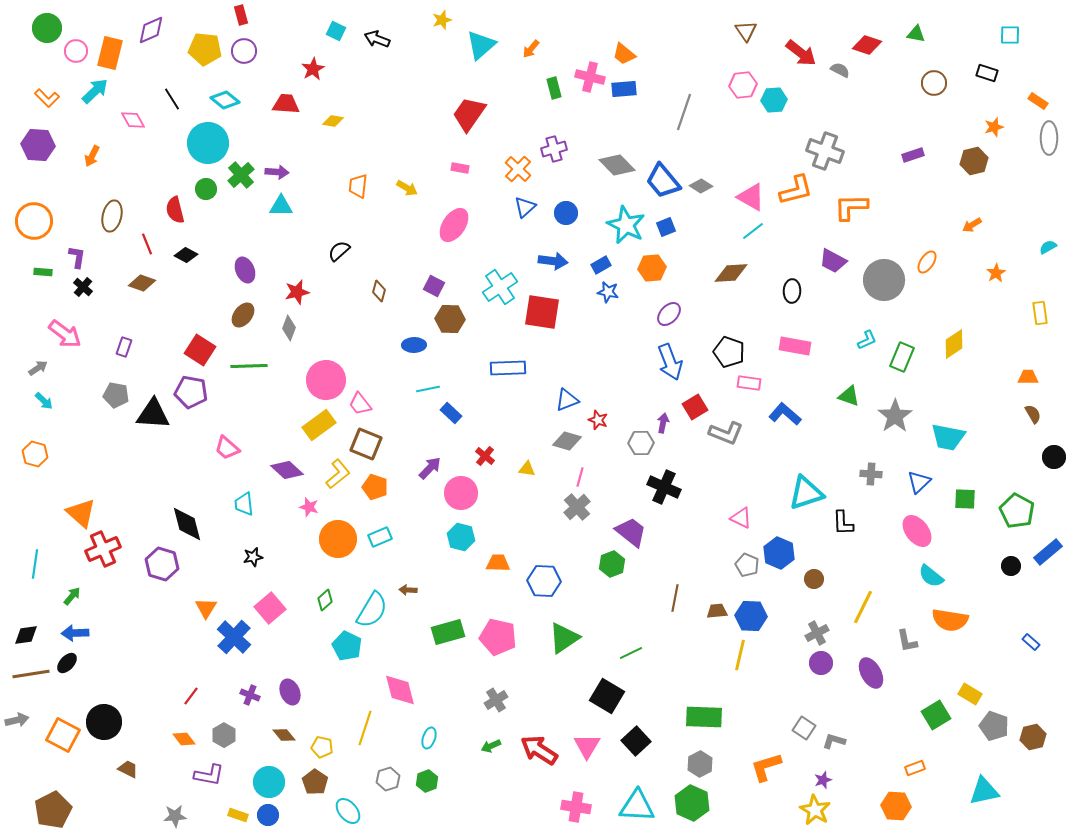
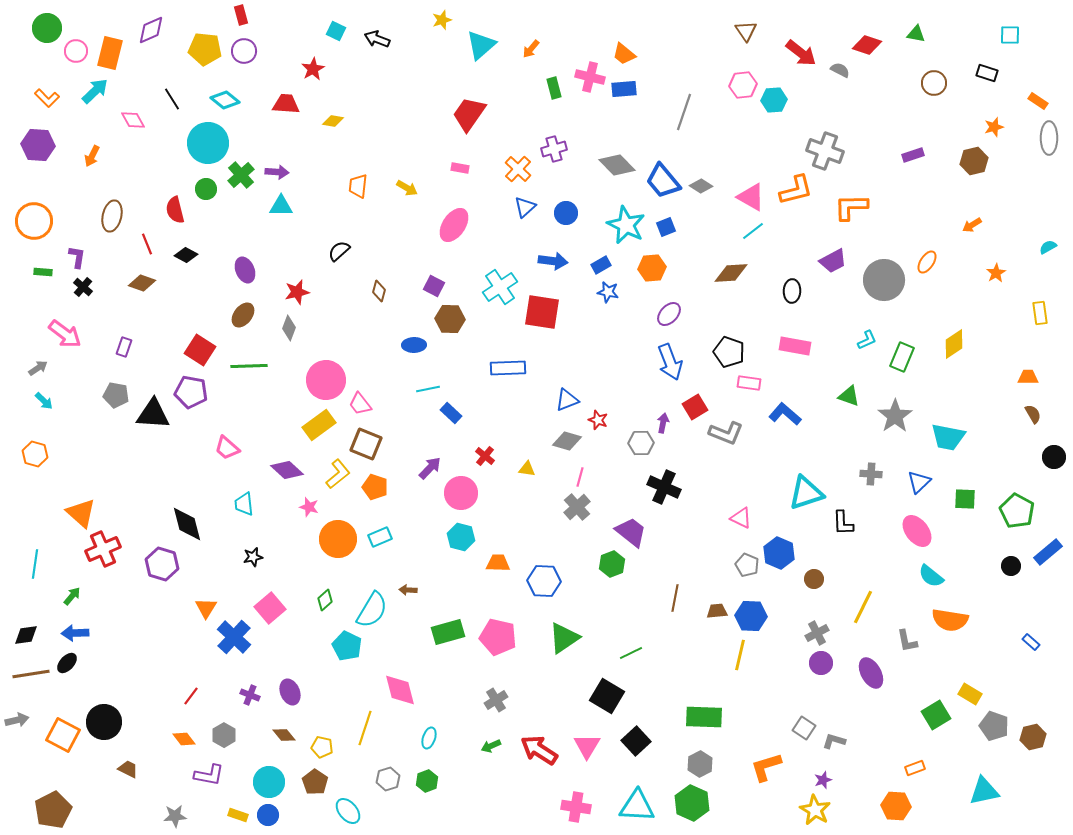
purple trapezoid at (833, 261): rotated 56 degrees counterclockwise
